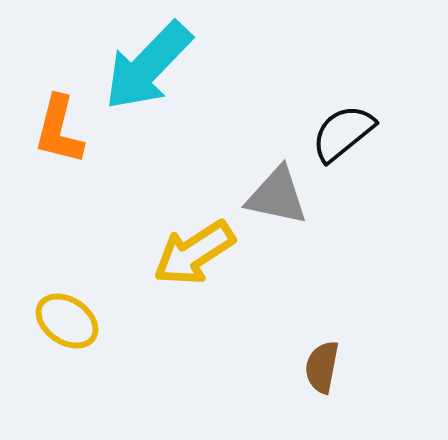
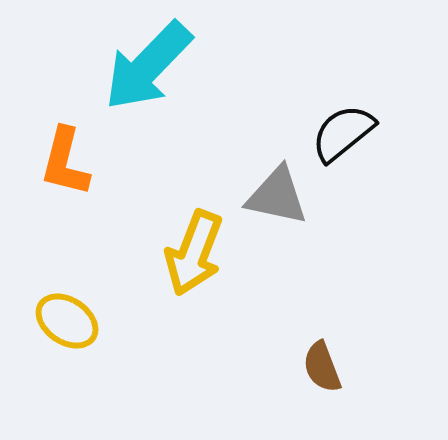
orange L-shape: moved 6 px right, 32 px down
yellow arrow: rotated 36 degrees counterclockwise
brown semicircle: rotated 32 degrees counterclockwise
